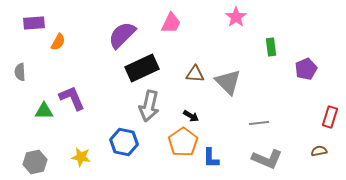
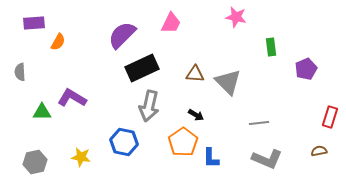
pink star: rotated 25 degrees counterclockwise
purple L-shape: rotated 36 degrees counterclockwise
green triangle: moved 2 px left, 1 px down
black arrow: moved 5 px right, 1 px up
